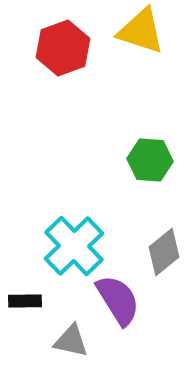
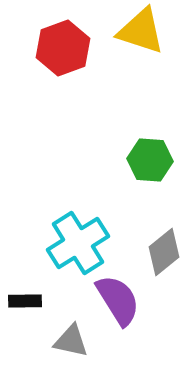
cyan cross: moved 4 px right, 3 px up; rotated 12 degrees clockwise
